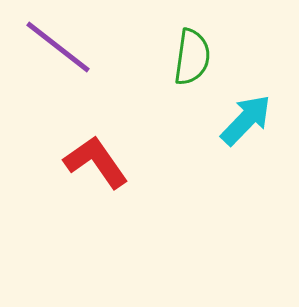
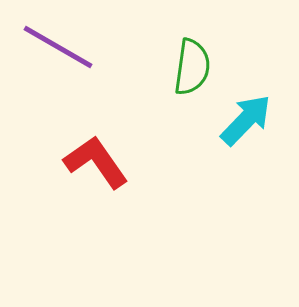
purple line: rotated 8 degrees counterclockwise
green semicircle: moved 10 px down
